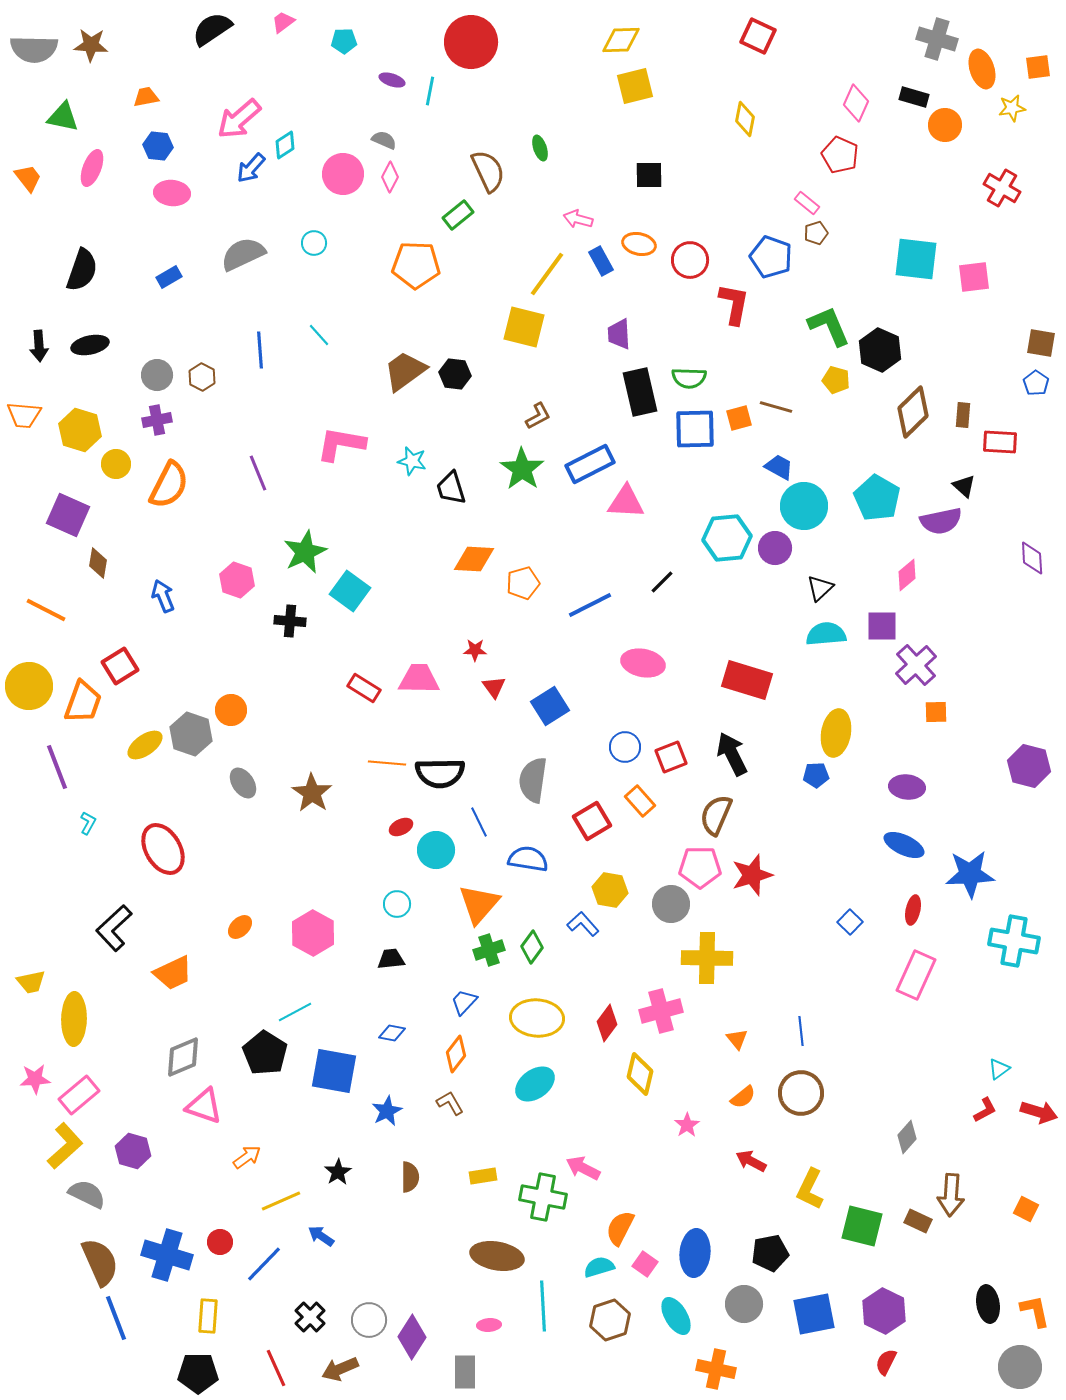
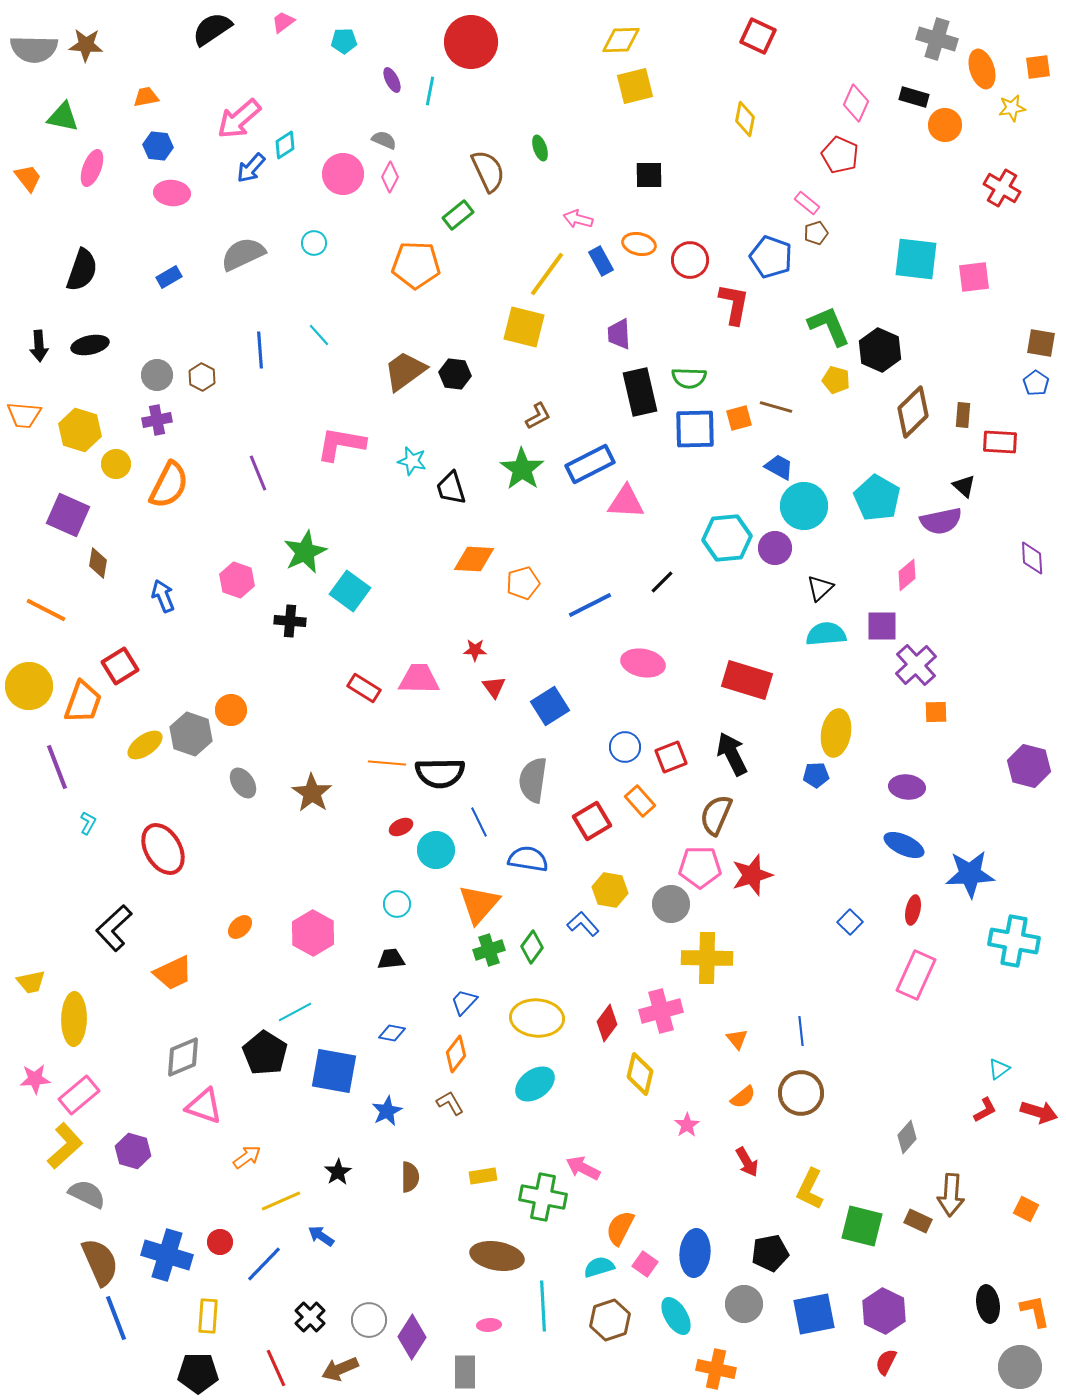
brown star at (91, 45): moved 5 px left
purple ellipse at (392, 80): rotated 45 degrees clockwise
red arrow at (751, 1161): moved 4 px left, 1 px down; rotated 148 degrees counterclockwise
